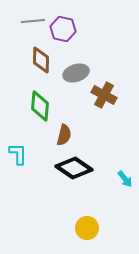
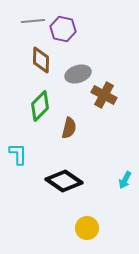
gray ellipse: moved 2 px right, 1 px down
green diamond: rotated 40 degrees clockwise
brown semicircle: moved 5 px right, 7 px up
black diamond: moved 10 px left, 13 px down
cyan arrow: moved 1 px down; rotated 66 degrees clockwise
